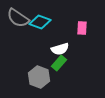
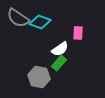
pink rectangle: moved 4 px left, 5 px down
white semicircle: rotated 18 degrees counterclockwise
gray hexagon: rotated 10 degrees counterclockwise
